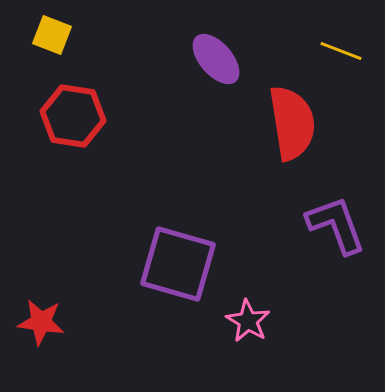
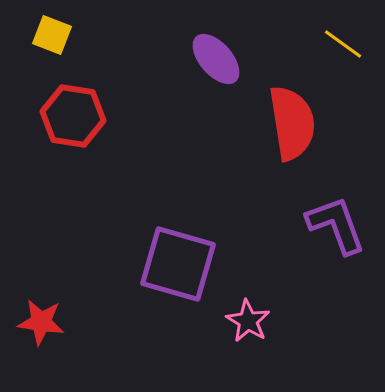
yellow line: moved 2 px right, 7 px up; rotated 15 degrees clockwise
